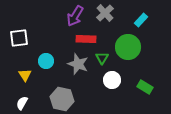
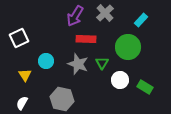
white square: rotated 18 degrees counterclockwise
green triangle: moved 5 px down
white circle: moved 8 px right
